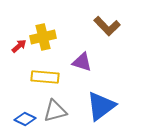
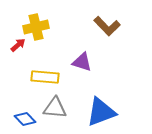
yellow cross: moved 7 px left, 10 px up
red arrow: moved 1 px left, 1 px up
blue triangle: moved 6 px down; rotated 16 degrees clockwise
gray triangle: moved 3 px up; rotated 20 degrees clockwise
blue diamond: rotated 20 degrees clockwise
